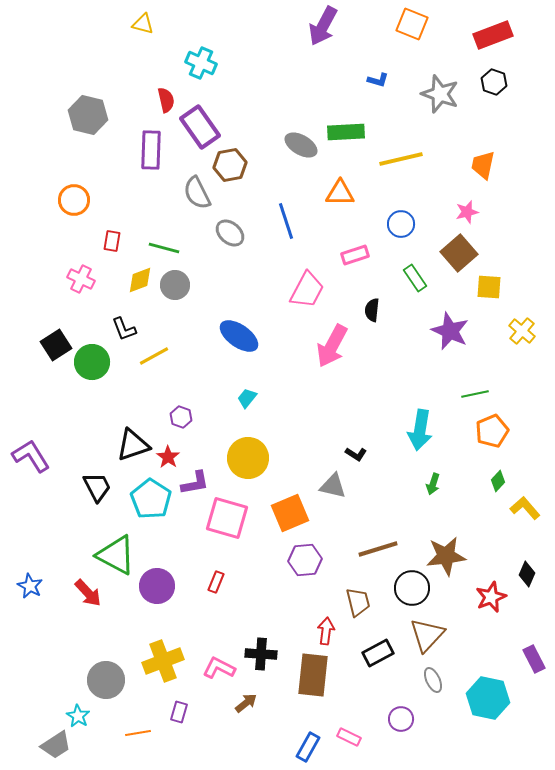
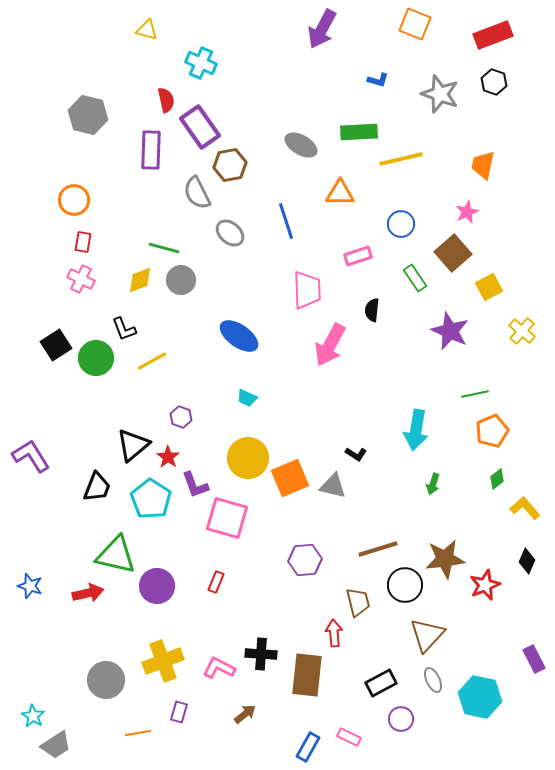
yellow triangle at (143, 24): moved 4 px right, 6 px down
orange square at (412, 24): moved 3 px right
purple arrow at (323, 26): moved 1 px left, 3 px down
green rectangle at (346, 132): moved 13 px right
pink star at (467, 212): rotated 10 degrees counterclockwise
red rectangle at (112, 241): moved 29 px left, 1 px down
brown square at (459, 253): moved 6 px left
pink rectangle at (355, 255): moved 3 px right, 1 px down
gray circle at (175, 285): moved 6 px right, 5 px up
yellow square at (489, 287): rotated 32 degrees counterclockwise
pink trapezoid at (307, 290): rotated 30 degrees counterclockwise
pink arrow at (332, 346): moved 2 px left, 1 px up
yellow line at (154, 356): moved 2 px left, 5 px down
green circle at (92, 362): moved 4 px right, 4 px up
cyan trapezoid at (247, 398): rotated 105 degrees counterclockwise
cyan arrow at (420, 430): moved 4 px left
black triangle at (133, 445): rotated 21 degrees counterclockwise
green diamond at (498, 481): moved 1 px left, 2 px up; rotated 10 degrees clockwise
purple L-shape at (195, 483): moved 2 px down; rotated 80 degrees clockwise
black trapezoid at (97, 487): rotated 48 degrees clockwise
orange square at (290, 513): moved 35 px up
green triangle at (116, 555): rotated 15 degrees counterclockwise
brown star at (446, 556): moved 1 px left, 3 px down
black diamond at (527, 574): moved 13 px up
blue star at (30, 586): rotated 10 degrees counterclockwise
black circle at (412, 588): moved 7 px left, 3 px up
red arrow at (88, 593): rotated 60 degrees counterclockwise
red star at (491, 597): moved 6 px left, 12 px up
red arrow at (326, 631): moved 8 px right, 2 px down; rotated 12 degrees counterclockwise
black rectangle at (378, 653): moved 3 px right, 30 px down
brown rectangle at (313, 675): moved 6 px left
cyan hexagon at (488, 698): moved 8 px left, 1 px up
brown arrow at (246, 703): moved 1 px left, 11 px down
cyan star at (78, 716): moved 45 px left
